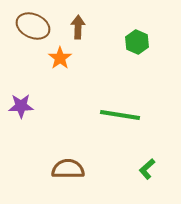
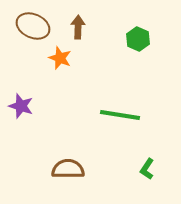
green hexagon: moved 1 px right, 3 px up
orange star: rotated 15 degrees counterclockwise
purple star: rotated 20 degrees clockwise
green L-shape: rotated 15 degrees counterclockwise
